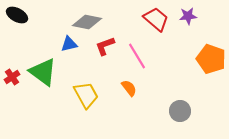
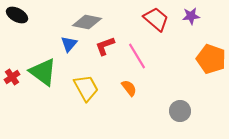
purple star: moved 3 px right
blue triangle: rotated 36 degrees counterclockwise
yellow trapezoid: moved 7 px up
